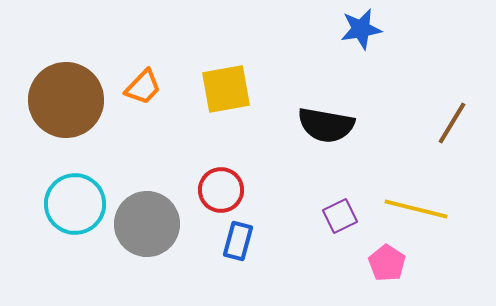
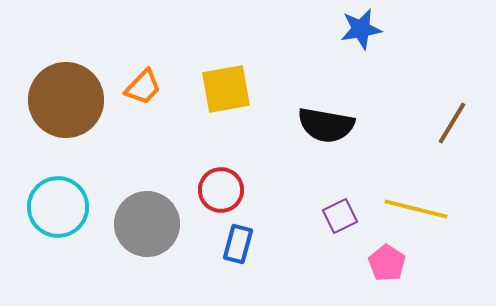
cyan circle: moved 17 px left, 3 px down
blue rectangle: moved 3 px down
